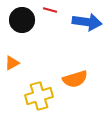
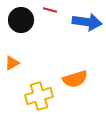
black circle: moved 1 px left
